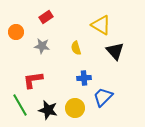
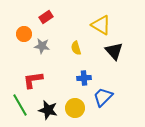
orange circle: moved 8 px right, 2 px down
black triangle: moved 1 px left
